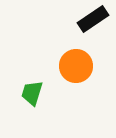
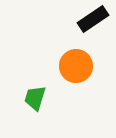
green trapezoid: moved 3 px right, 5 px down
